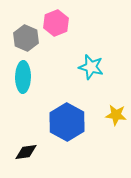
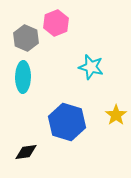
yellow star: rotated 30 degrees clockwise
blue hexagon: rotated 12 degrees counterclockwise
